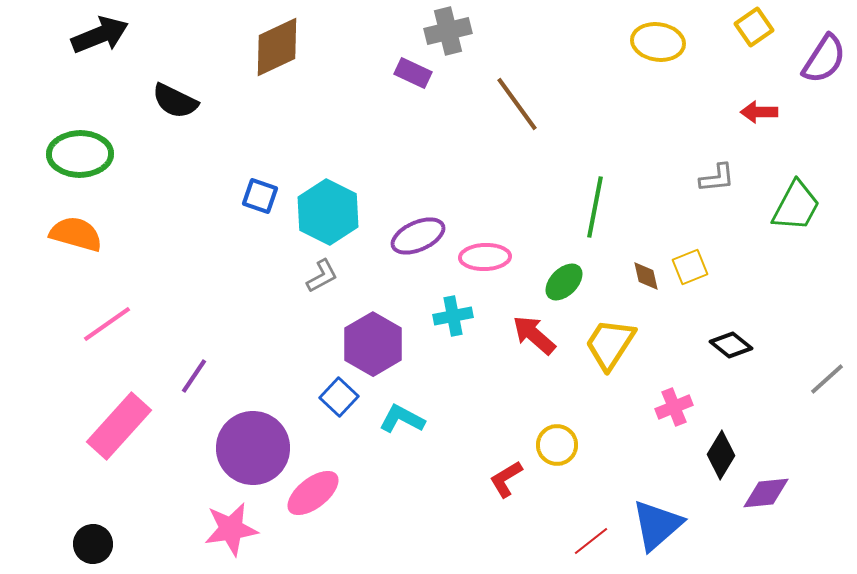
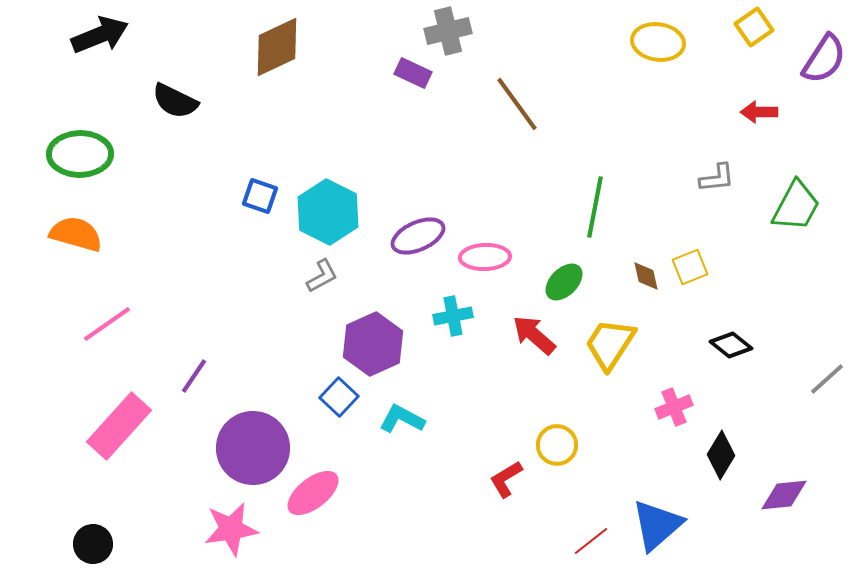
purple hexagon at (373, 344): rotated 6 degrees clockwise
purple diamond at (766, 493): moved 18 px right, 2 px down
